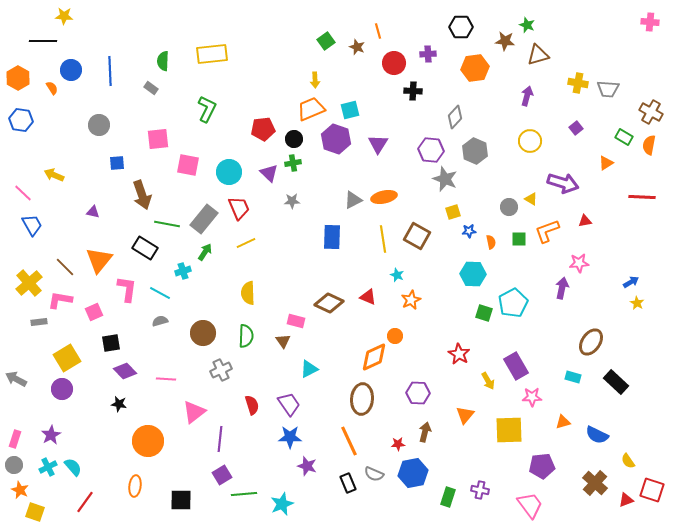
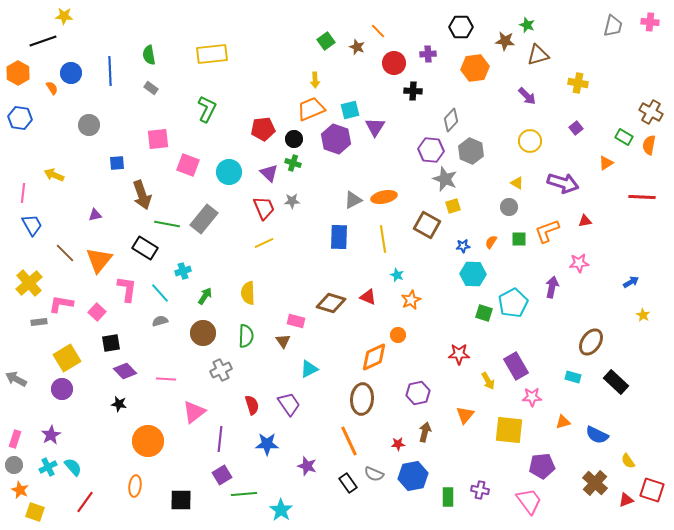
orange line at (378, 31): rotated 28 degrees counterclockwise
black line at (43, 41): rotated 20 degrees counterclockwise
green semicircle at (163, 61): moved 14 px left, 6 px up; rotated 12 degrees counterclockwise
blue circle at (71, 70): moved 3 px down
orange hexagon at (18, 78): moved 5 px up
gray trapezoid at (608, 89): moved 5 px right, 63 px up; rotated 80 degrees counterclockwise
purple arrow at (527, 96): rotated 120 degrees clockwise
gray diamond at (455, 117): moved 4 px left, 3 px down
blue hexagon at (21, 120): moved 1 px left, 2 px up
gray circle at (99, 125): moved 10 px left
purple triangle at (378, 144): moved 3 px left, 17 px up
gray hexagon at (475, 151): moved 4 px left
green cross at (293, 163): rotated 28 degrees clockwise
pink square at (188, 165): rotated 10 degrees clockwise
pink line at (23, 193): rotated 54 degrees clockwise
yellow triangle at (531, 199): moved 14 px left, 16 px up
red trapezoid at (239, 208): moved 25 px right
purple triangle at (93, 212): moved 2 px right, 3 px down; rotated 24 degrees counterclockwise
yellow square at (453, 212): moved 6 px up
blue star at (469, 231): moved 6 px left, 15 px down
brown square at (417, 236): moved 10 px right, 11 px up
blue rectangle at (332, 237): moved 7 px right
orange semicircle at (491, 242): rotated 136 degrees counterclockwise
yellow line at (246, 243): moved 18 px right
green arrow at (205, 252): moved 44 px down
brown line at (65, 267): moved 14 px up
purple arrow at (562, 288): moved 10 px left, 1 px up
cyan line at (160, 293): rotated 20 degrees clockwise
pink L-shape at (60, 300): moved 1 px right, 4 px down
brown diamond at (329, 303): moved 2 px right; rotated 8 degrees counterclockwise
yellow star at (637, 303): moved 6 px right, 12 px down
pink square at (94, 312): moved 3 px right; rotated 24 degrees counterclockwise
orange circle at (395, 336): moved 3 px right, 1 px up
red star at (459, 354): rotated 30 degrees counterclockwise
purple hexagon at (418, 393): rotated 15 degrees counterclockwise
yellow square at (509, 430): rotated 8 degrees clockwise
blue star at (290, 437): moved 23 px left, 7 px down
blue hexagon at (413, 473): moved 3 px down
black rectangle at (348, 483): rotated 12 degrees counterclockwise
green rectangle at (448, 497): rotated 18 degrees counterclockwise
cyan star at (282, 504): moved 1 px left, 6 px down; rotated 15 degrees counterclockwise
pink trapezoid at (530, 505): moved 1 px left, 4 px up
